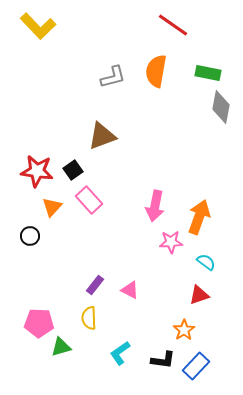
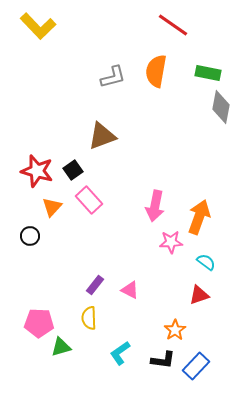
red star: rotated 8 degrees clockwise
orange star: moved 9 px left
